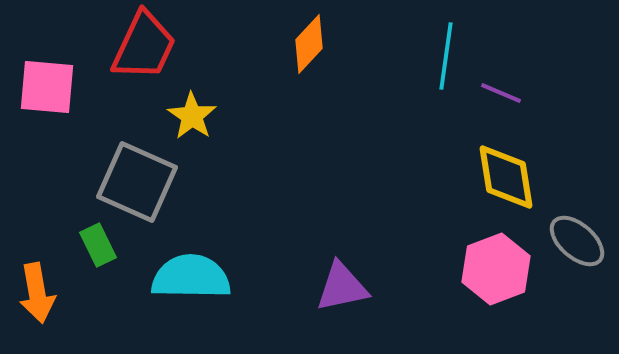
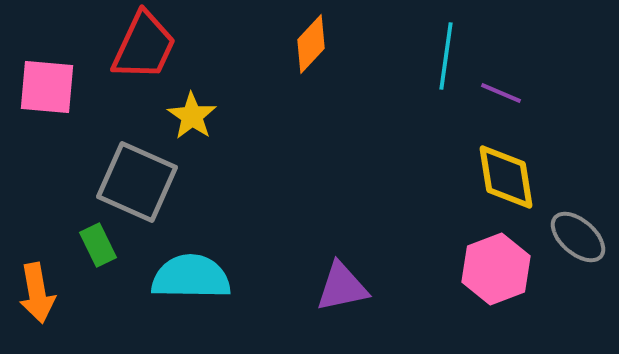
orange diamond: moved 2 px right
gray ellipse: moved 1 px right, 4 px up
